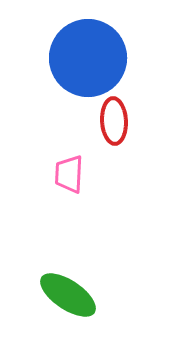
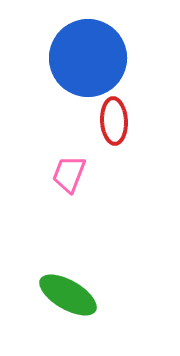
pink trapezoid: rotated 18 degrees clockwise
green ellipse: rotated 4 degrees counterclockwise
